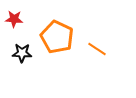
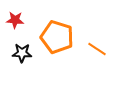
red star: moved 1 px right, 1 px down
orange pentagon: rotated 8 degrees counterclockwise
